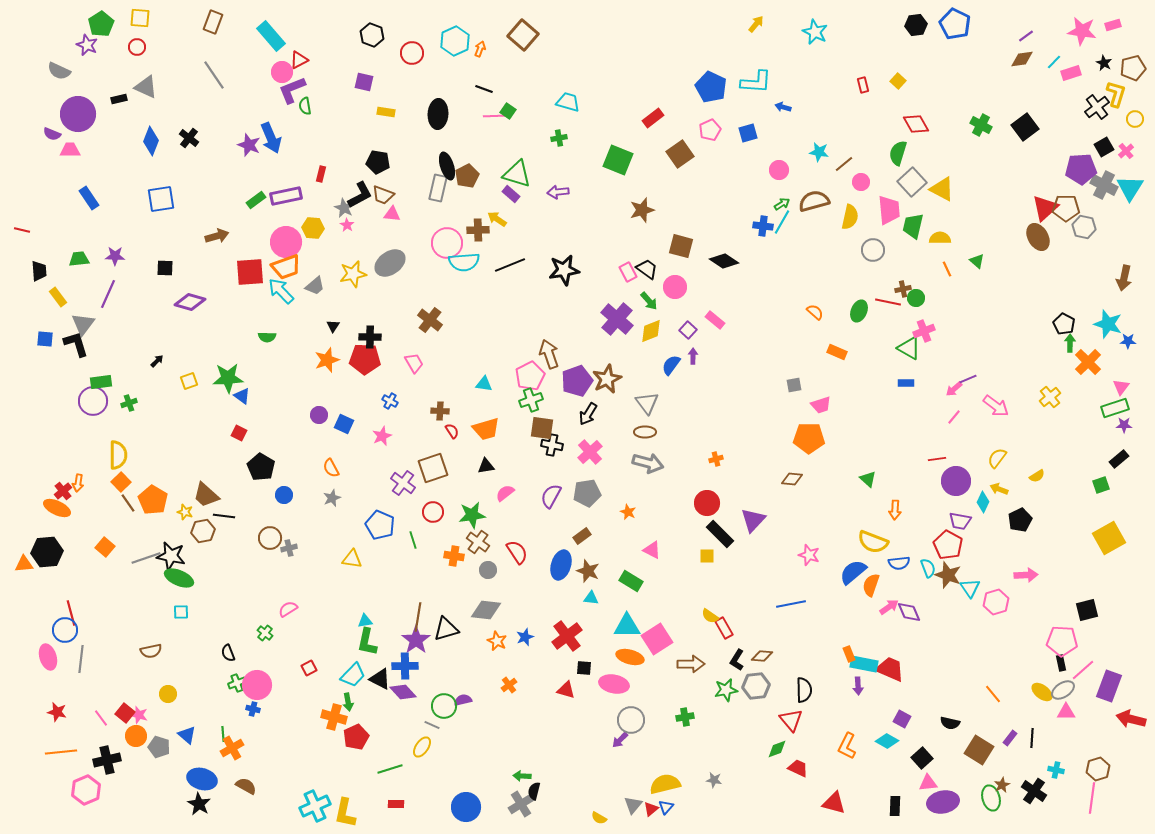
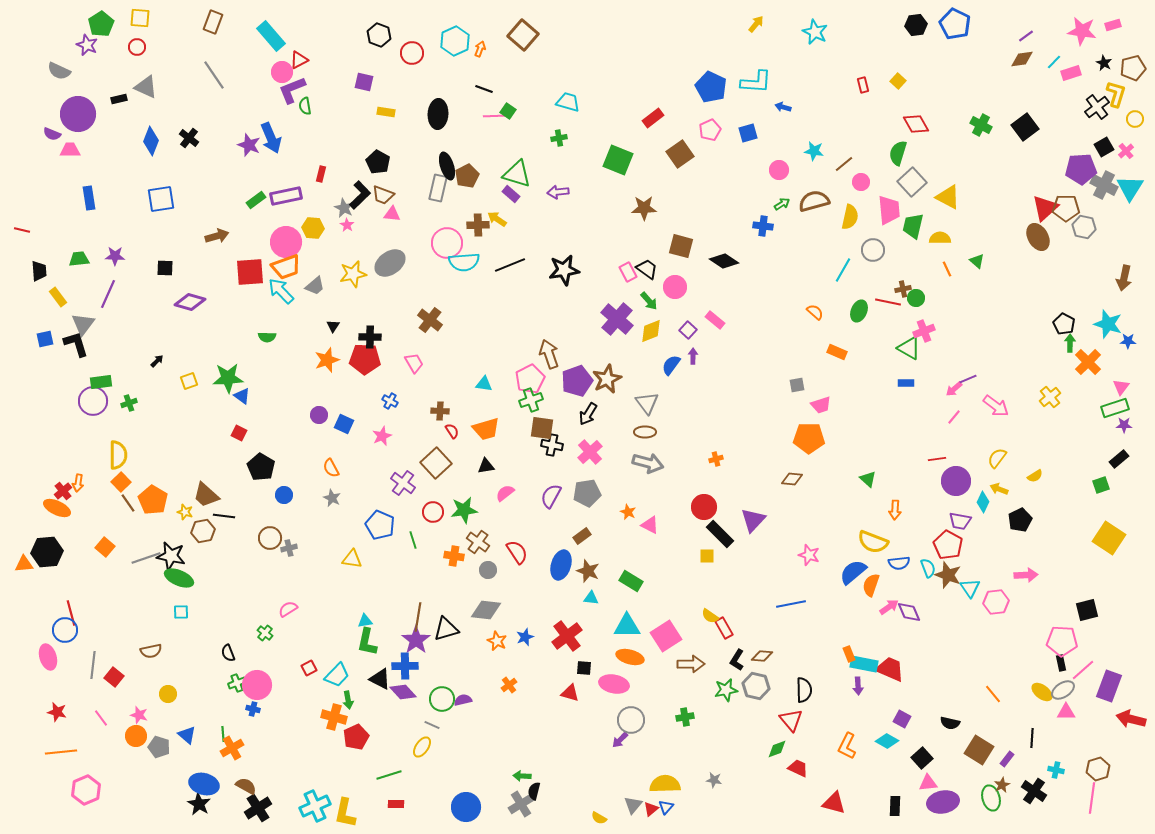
black hexagon at (372, 35): moved 7 px right
cyan star at (819, 152): moved 5 px left, 1 px up
black pentagon at (378, 162): rotated 20 degrees clockwise
yellow triangle at (942, 189): moved 6 px right, 8 px down
black L-shape at (360, 195): rotated 16 degrees counterclockwise
blue rectangle at (89, 198): rotated 25 degrees clockwise
brown star at (642, 210): moved 2 px right, 2 px up; rotated 15 degrees clockwise
cyan line at (782, 222): moved 61 px right, 48 px down
brown cross at (478, 230): moved 5 px up
blue square at (45, 339): rotated 18 degrees counterclockwise
pink pentagon at (530, 376): moved 3 px down
gray square at (794, 385): moved 3 px right
brown square at (433, 468): moved 3 px right, 5 px up; rotated 24 degrees counterclockwise
yellow semicircle at (1037, 476): moved 2 px left
gray star at (332, 498): rotated 24 degrees counterclockwise
red circle at (707, 503): moved 3 px left, 4 px down
green star at (472, 515): moved 8 px left, 5 px up
yellow square at (1109, 538): rotated 28 degrees counterclockwise
pink triangle at (652, 550): moved 2 px left, 25 px up
pink hexagon at (996, 602): rotated 10 degrees clockwise
pink square at (657, 639): moved 9 px right, 3 px up
gray line at (81, 659): moved 12 px right, 6 px down
cyan trapezoid at (353, 675): moved 16 px left
gray hexagon at (756, 686): rotated 20 degrees clockwise
red triangle at (566, 690): moved 4 px right, 3 px down
green arrow at (348, 702): moved 2 px up
green circle at (444, 706): moved 2 px left, 7 px up
red square at (125, 713): moved 11 px left, 36 px up
purple rectangle at (1010, 738): moved 3 px left, 21 px down
black cross at (107, 760): moved 151 px right, 48 px down; rotated 20 degrees counterclockwise
green line at (390, 769): moved 1 px left, 6 px down
blue ellipse at (202, 779): moved 2 px right, 5 px down
yellow semicircle at (665, 784): rotated 12 degrees clockwise
